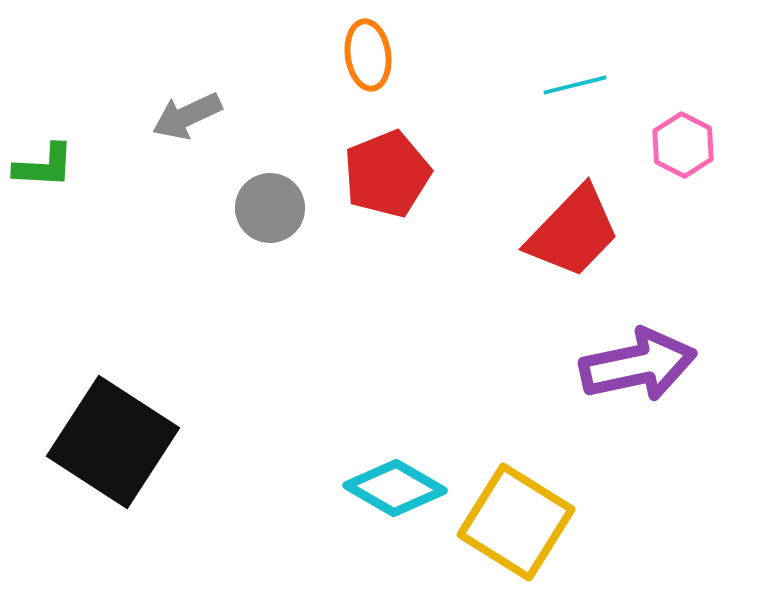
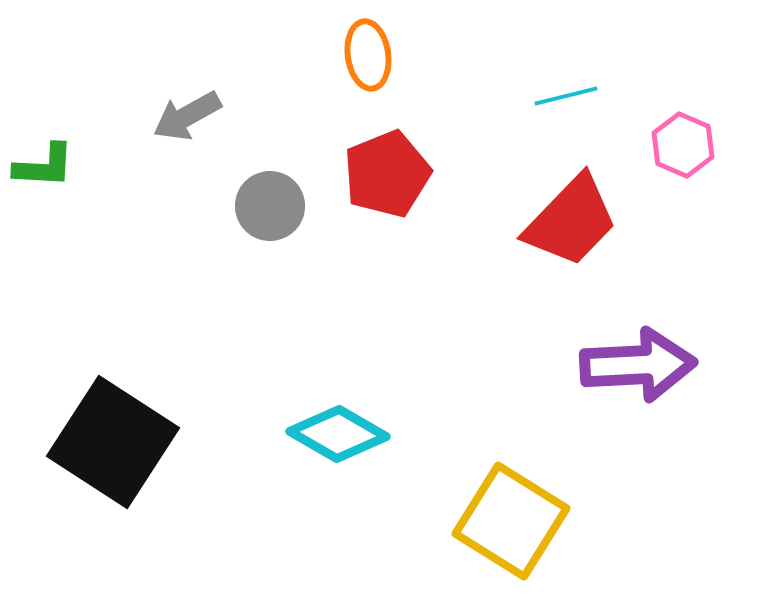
cyan line: moved 9 px left, 11 px down
gray arrow: rotated 4 degrees counterclockwise
pink hexagon: rotated 4 degrees counterclockwise
gray circle: moved 2 px up
red trapezoid: moved 2 px left, 11 px up
purple arrow: rotated 9 degrees clockwise
cyan diamond: moved 57 px left, 54 px up
yellow square: moved 5 px left, 1 px up
